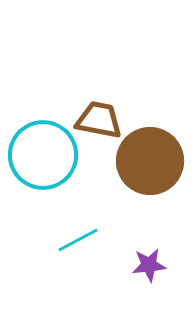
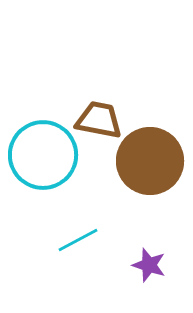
purple star: rotated 24 degrees clockwise
